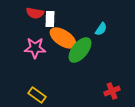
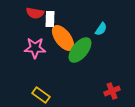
orange ellipse: rotated 20 degrees clockwise
yellow rectangle: moved 4 px right
